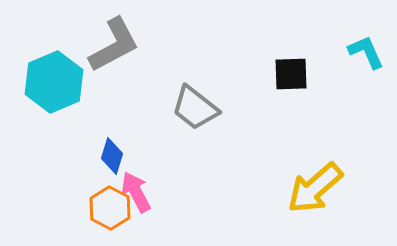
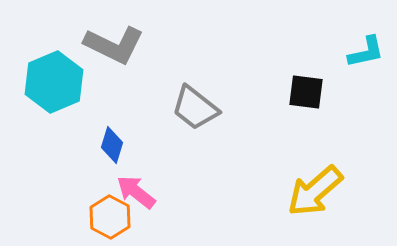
gray L-shape: rotated 54 degrees clockwise
cyan L-shape: rotated 102 degrees clockwise
black square: moved 15 px right, 18 px down; rotated 9 degrees clockwise
blue diamond: moved 11 px up
yellow arrow: moved 3 px down
pink arrow: rotated 24 degrees counterclockwise
orange hexagon: moved 9 px down
